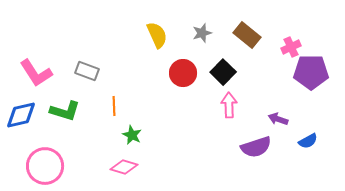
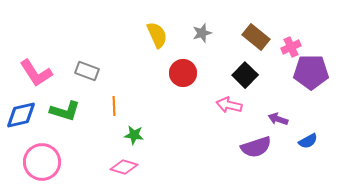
brown rectangle: moved 9 px right, 2 px down
black square: moved 22 px right, 3 px down
pink arrow: rotated 75 degrees counterclockwise
green star: moved 2 px right; rotated 18 degrees counterclockwise
pink circle: moved 3 px left, 4 px up
